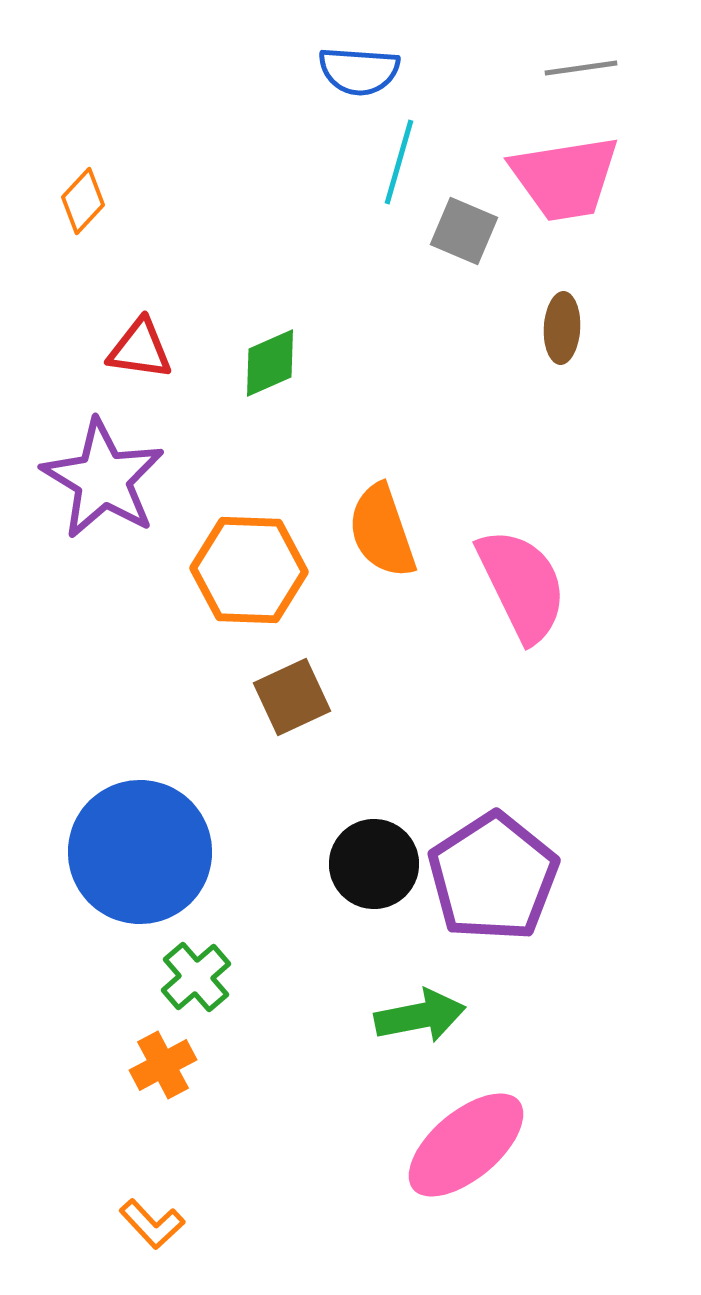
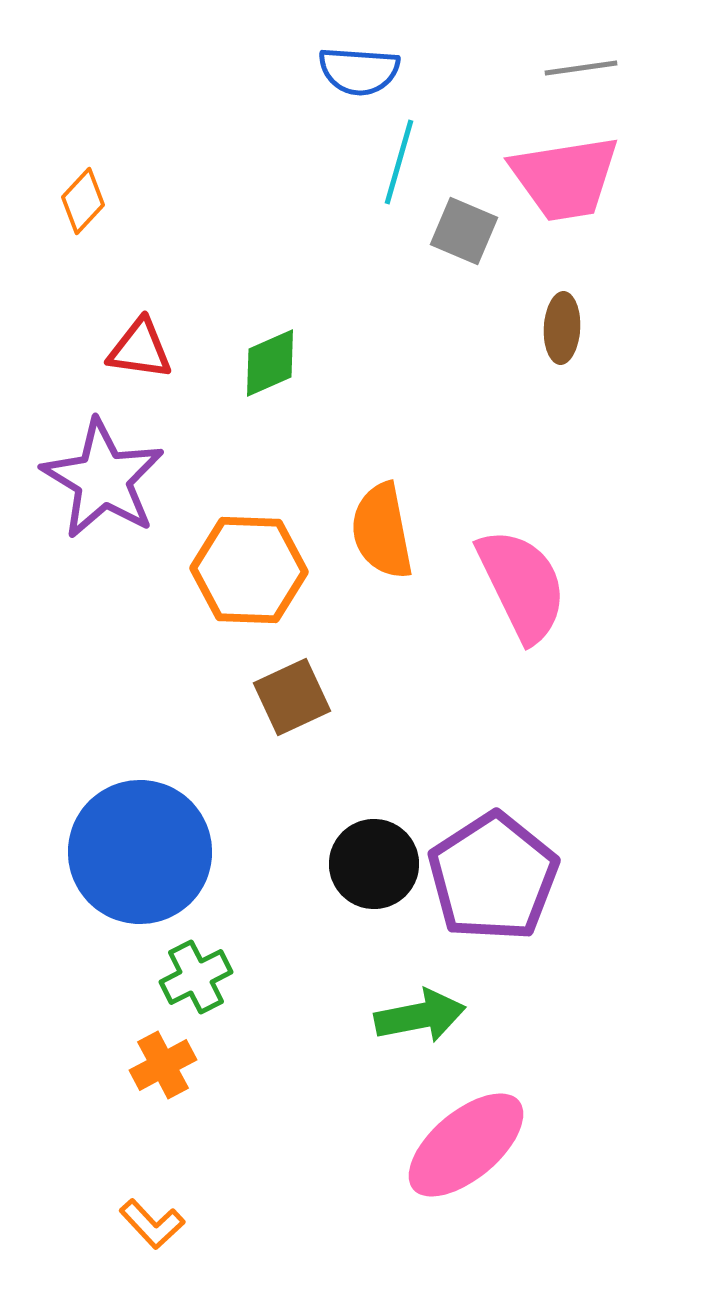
orange semicircle: rotated 8 degrees clockwise
green cross: rotated 14 degrees clockwise
